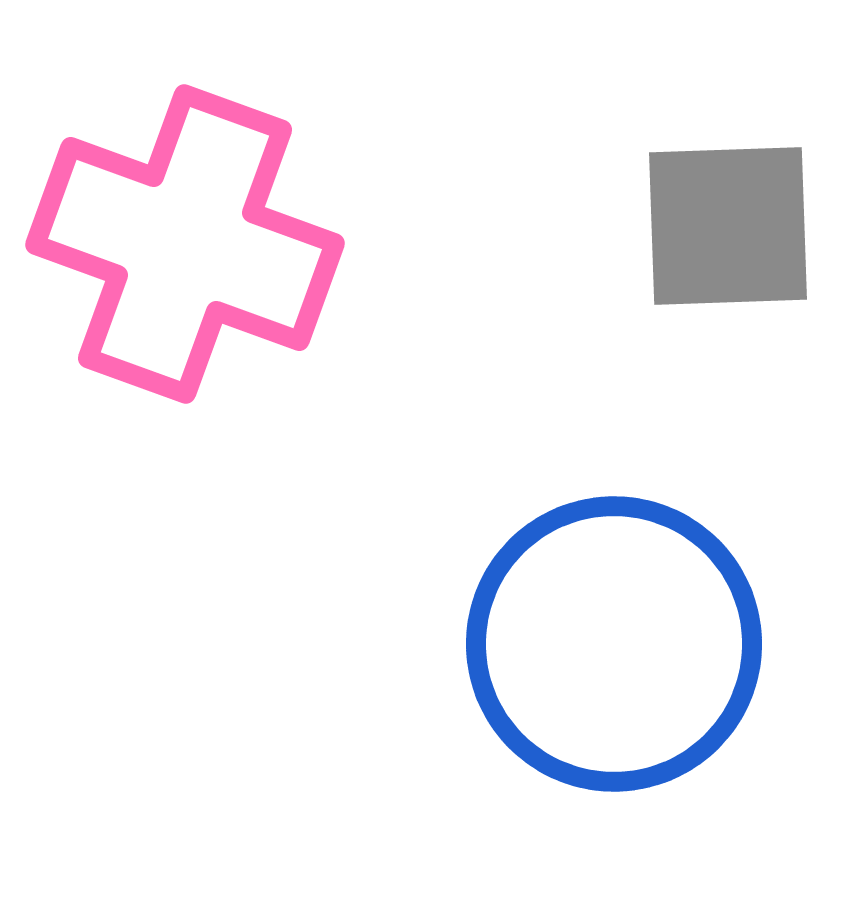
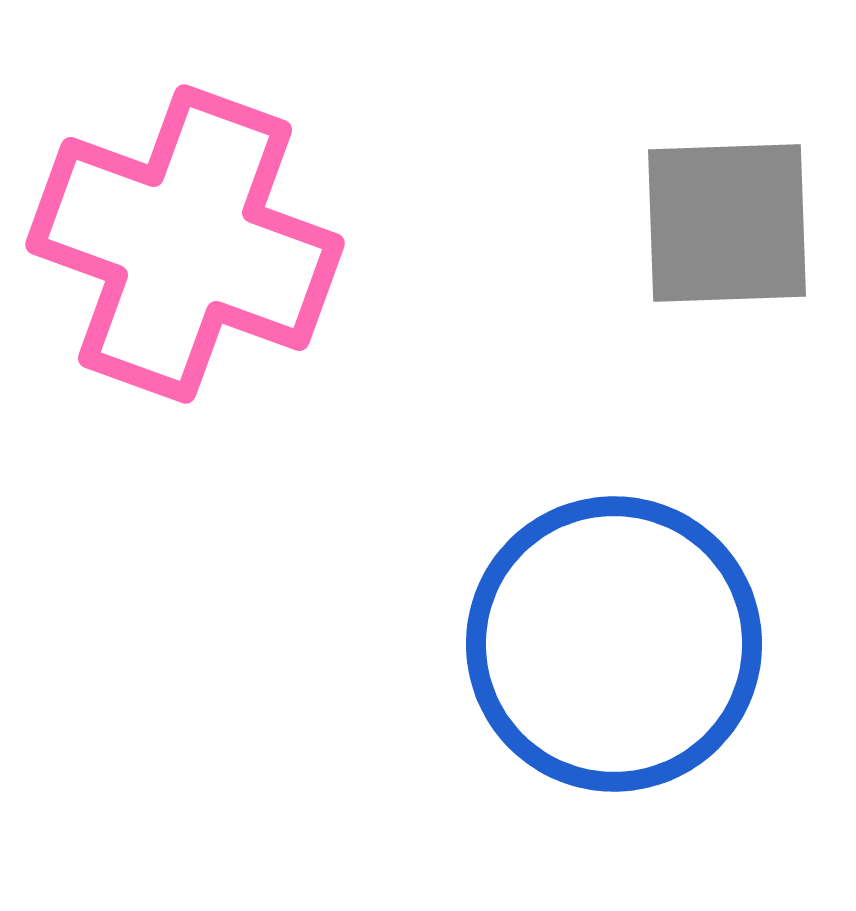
gray square: moved 1 px left, 3 px up
